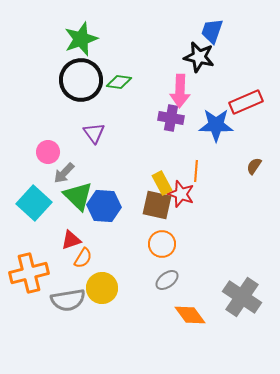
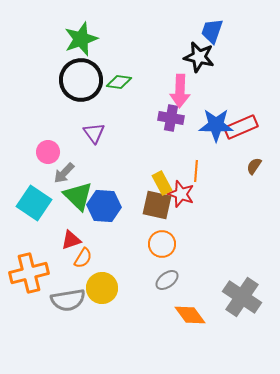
red rectangle: moved 5 px left, 25 px down
cyan square: rotated 8 degrees counterclockwise
